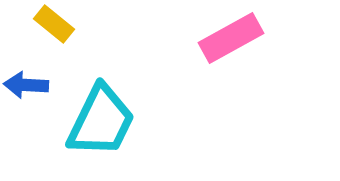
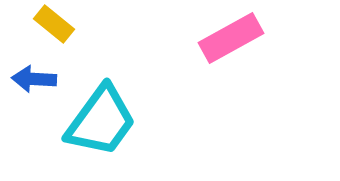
blue arrow: moved 8 px right, 6 px up
cyan trapezoid: rotated 10 degrees clockwise
